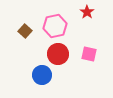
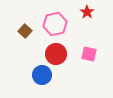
pink hexagon: moved 2 px up
red circle: moved 2 px left
